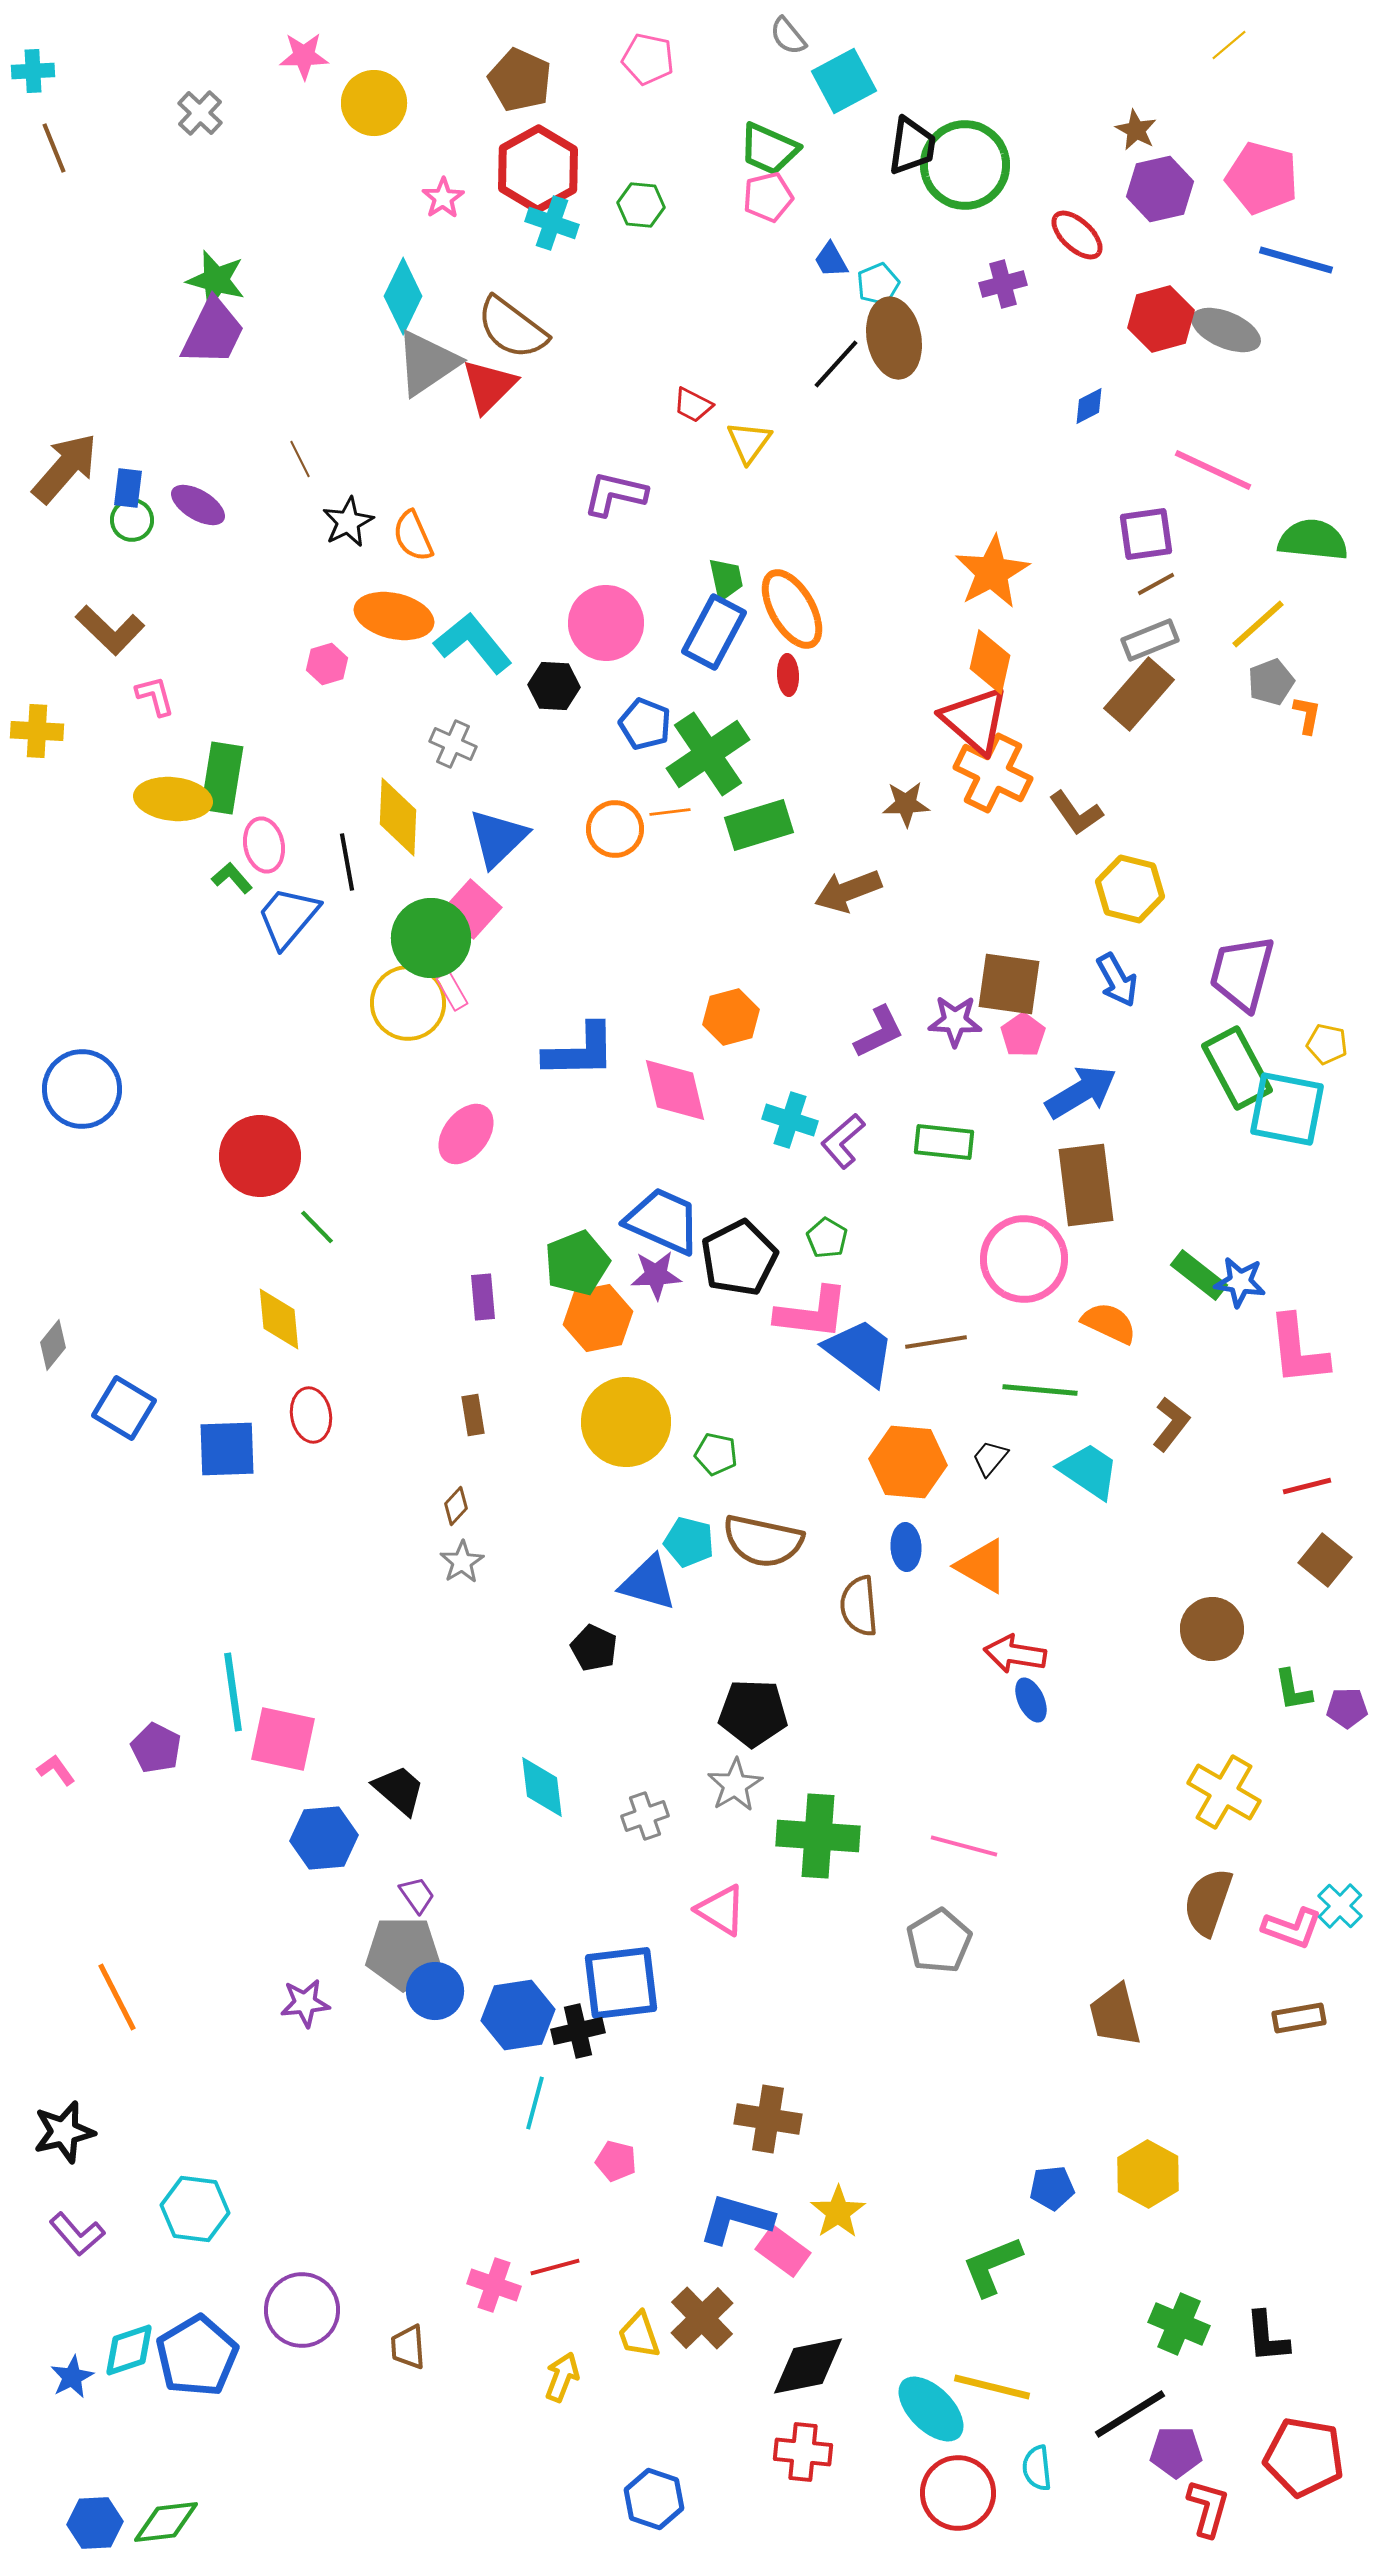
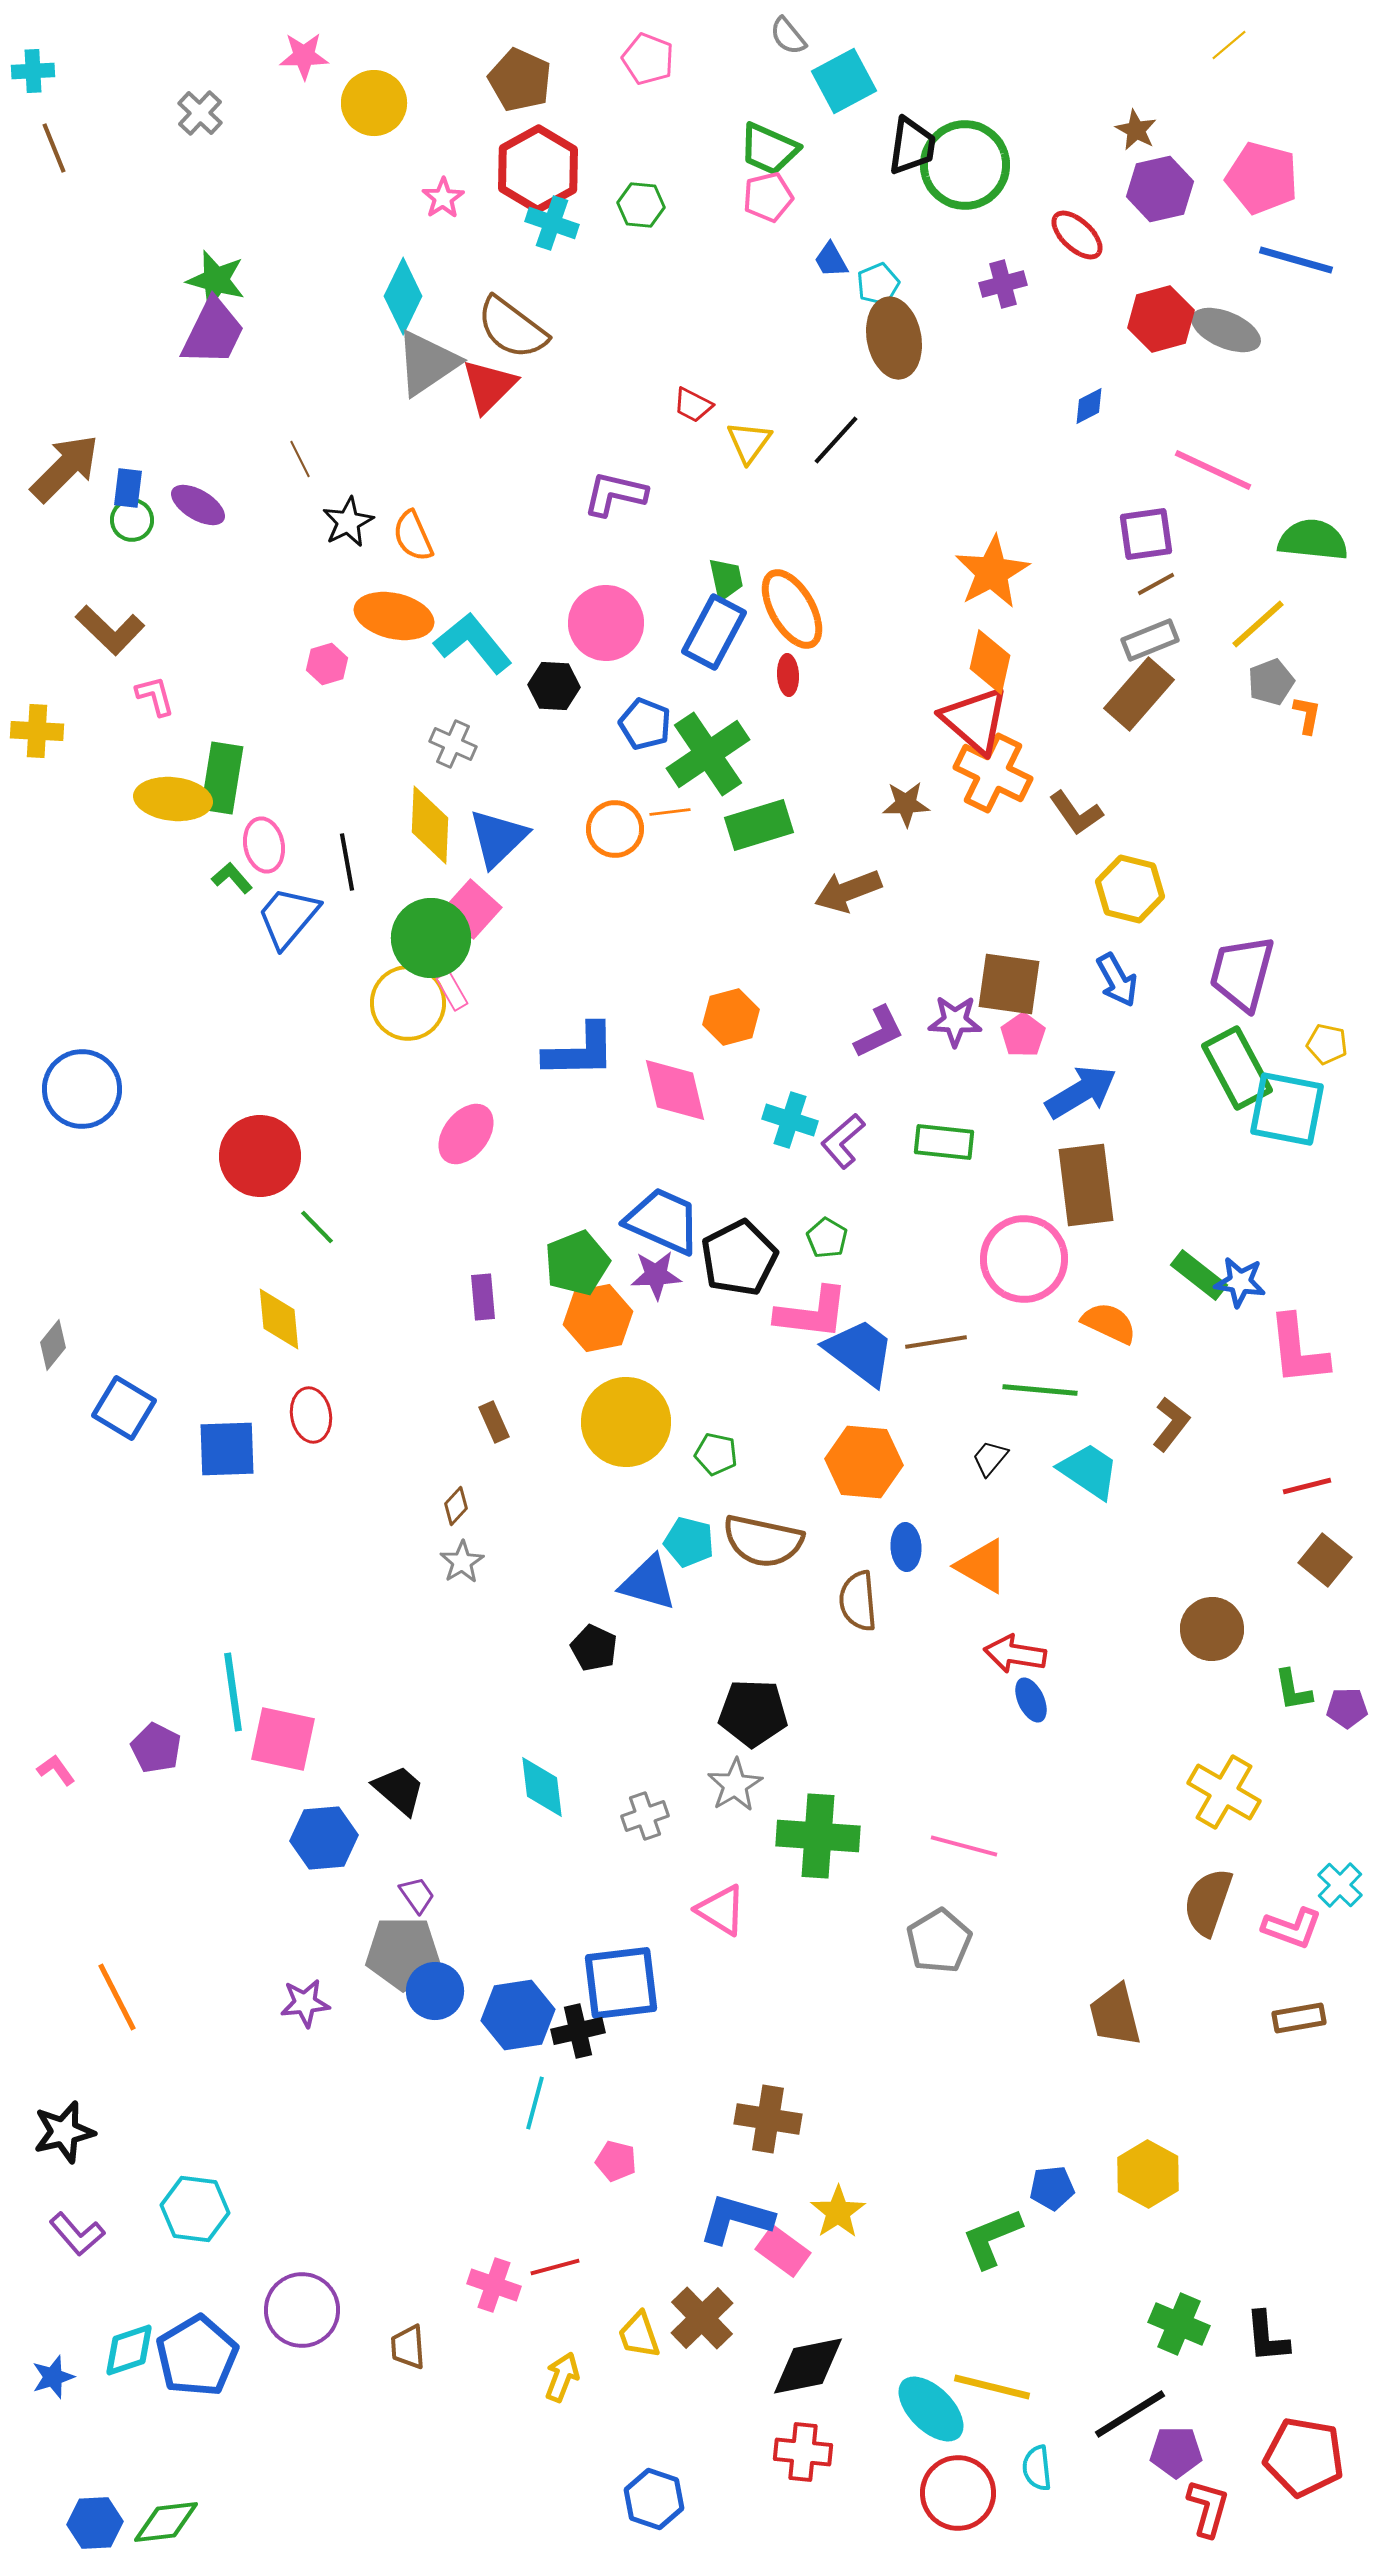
pink pentagon at (648, 59): rotated 9 degrees clockwise
black line at (836, 364): moved 76 px down
brown arrow at (65, 468): rotated 4 degrees clockwise
yellow diamond at (398, 817): moved 32 px right, 8 px down
brown rectangle at (473, 1415): moved 21 px right, 7 px down; rotated 15 degrees counterclockwise
orange hexagon at (908, 1462): moved 44 px left
brown semicircle at (859, 1606): moved 1 px left, 5 px up
cyan cross at (1340, 1906): moved 21 px up
green L-shape at (992, 2266): moved 28 px up
blue star at (72, 2377): moved 19 px left; rotated 9 degrees clockwise
